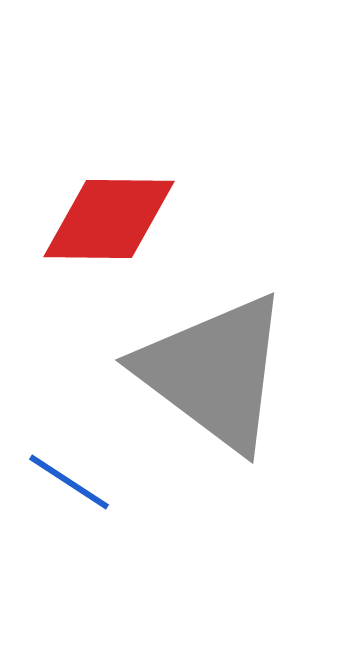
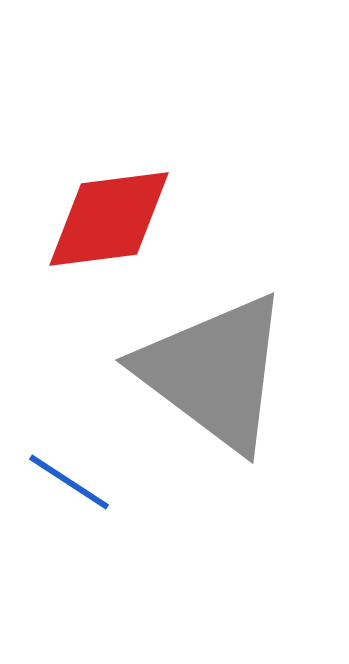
red diamond: rotated 8 degrees counterclockwise
